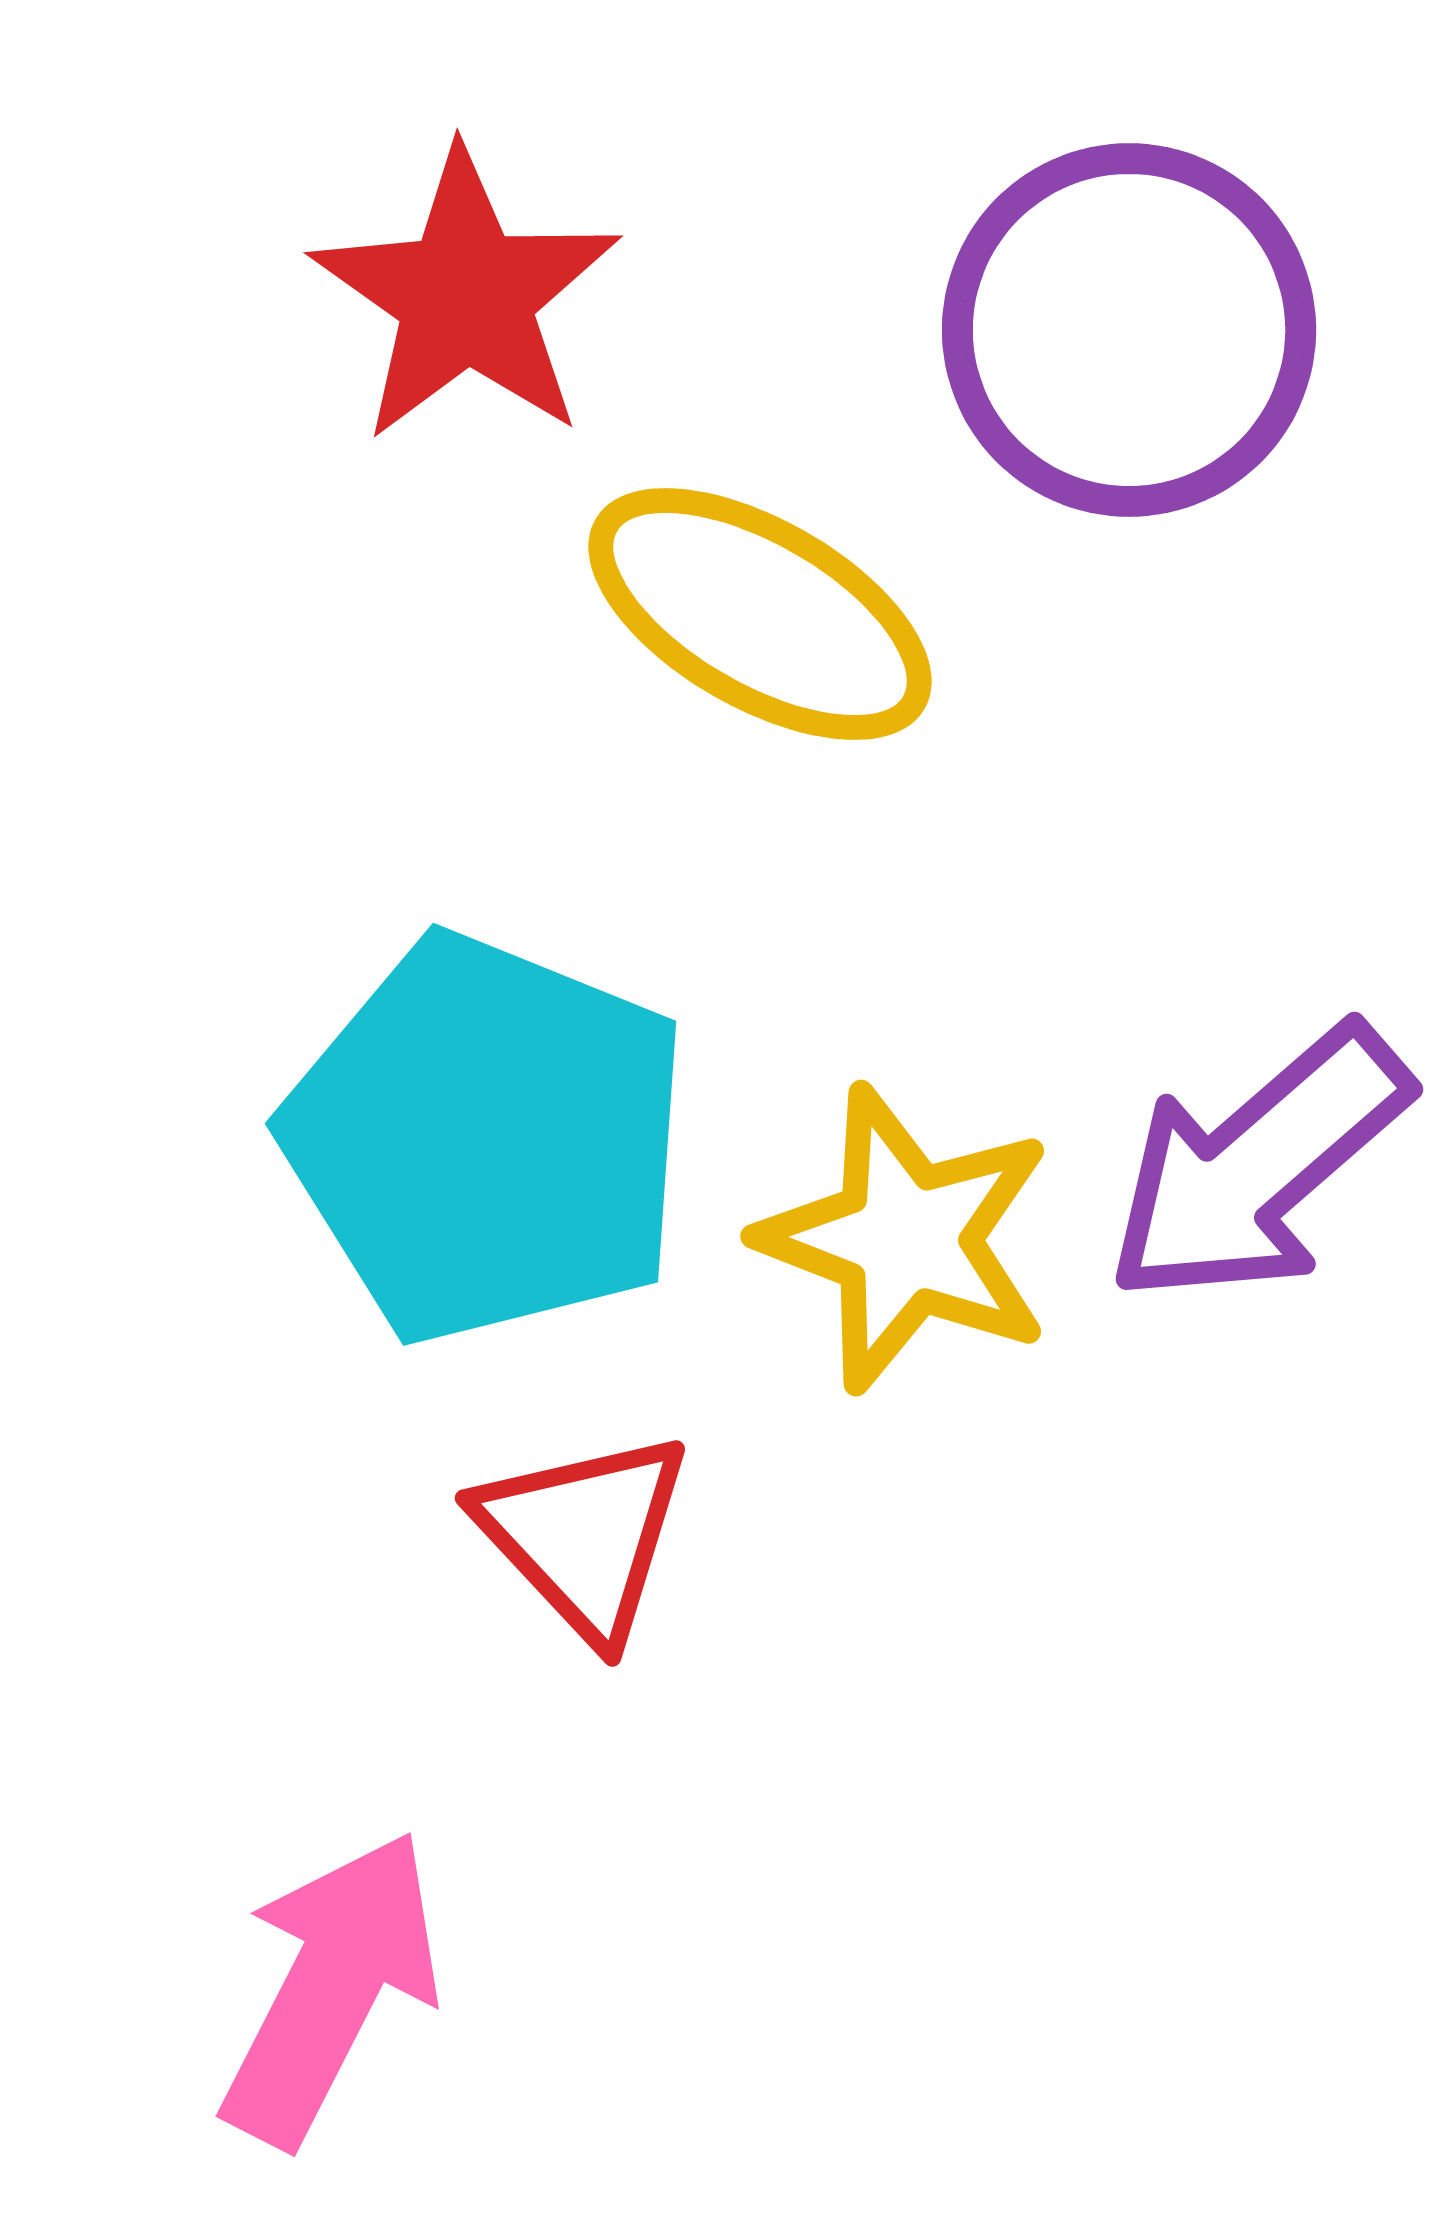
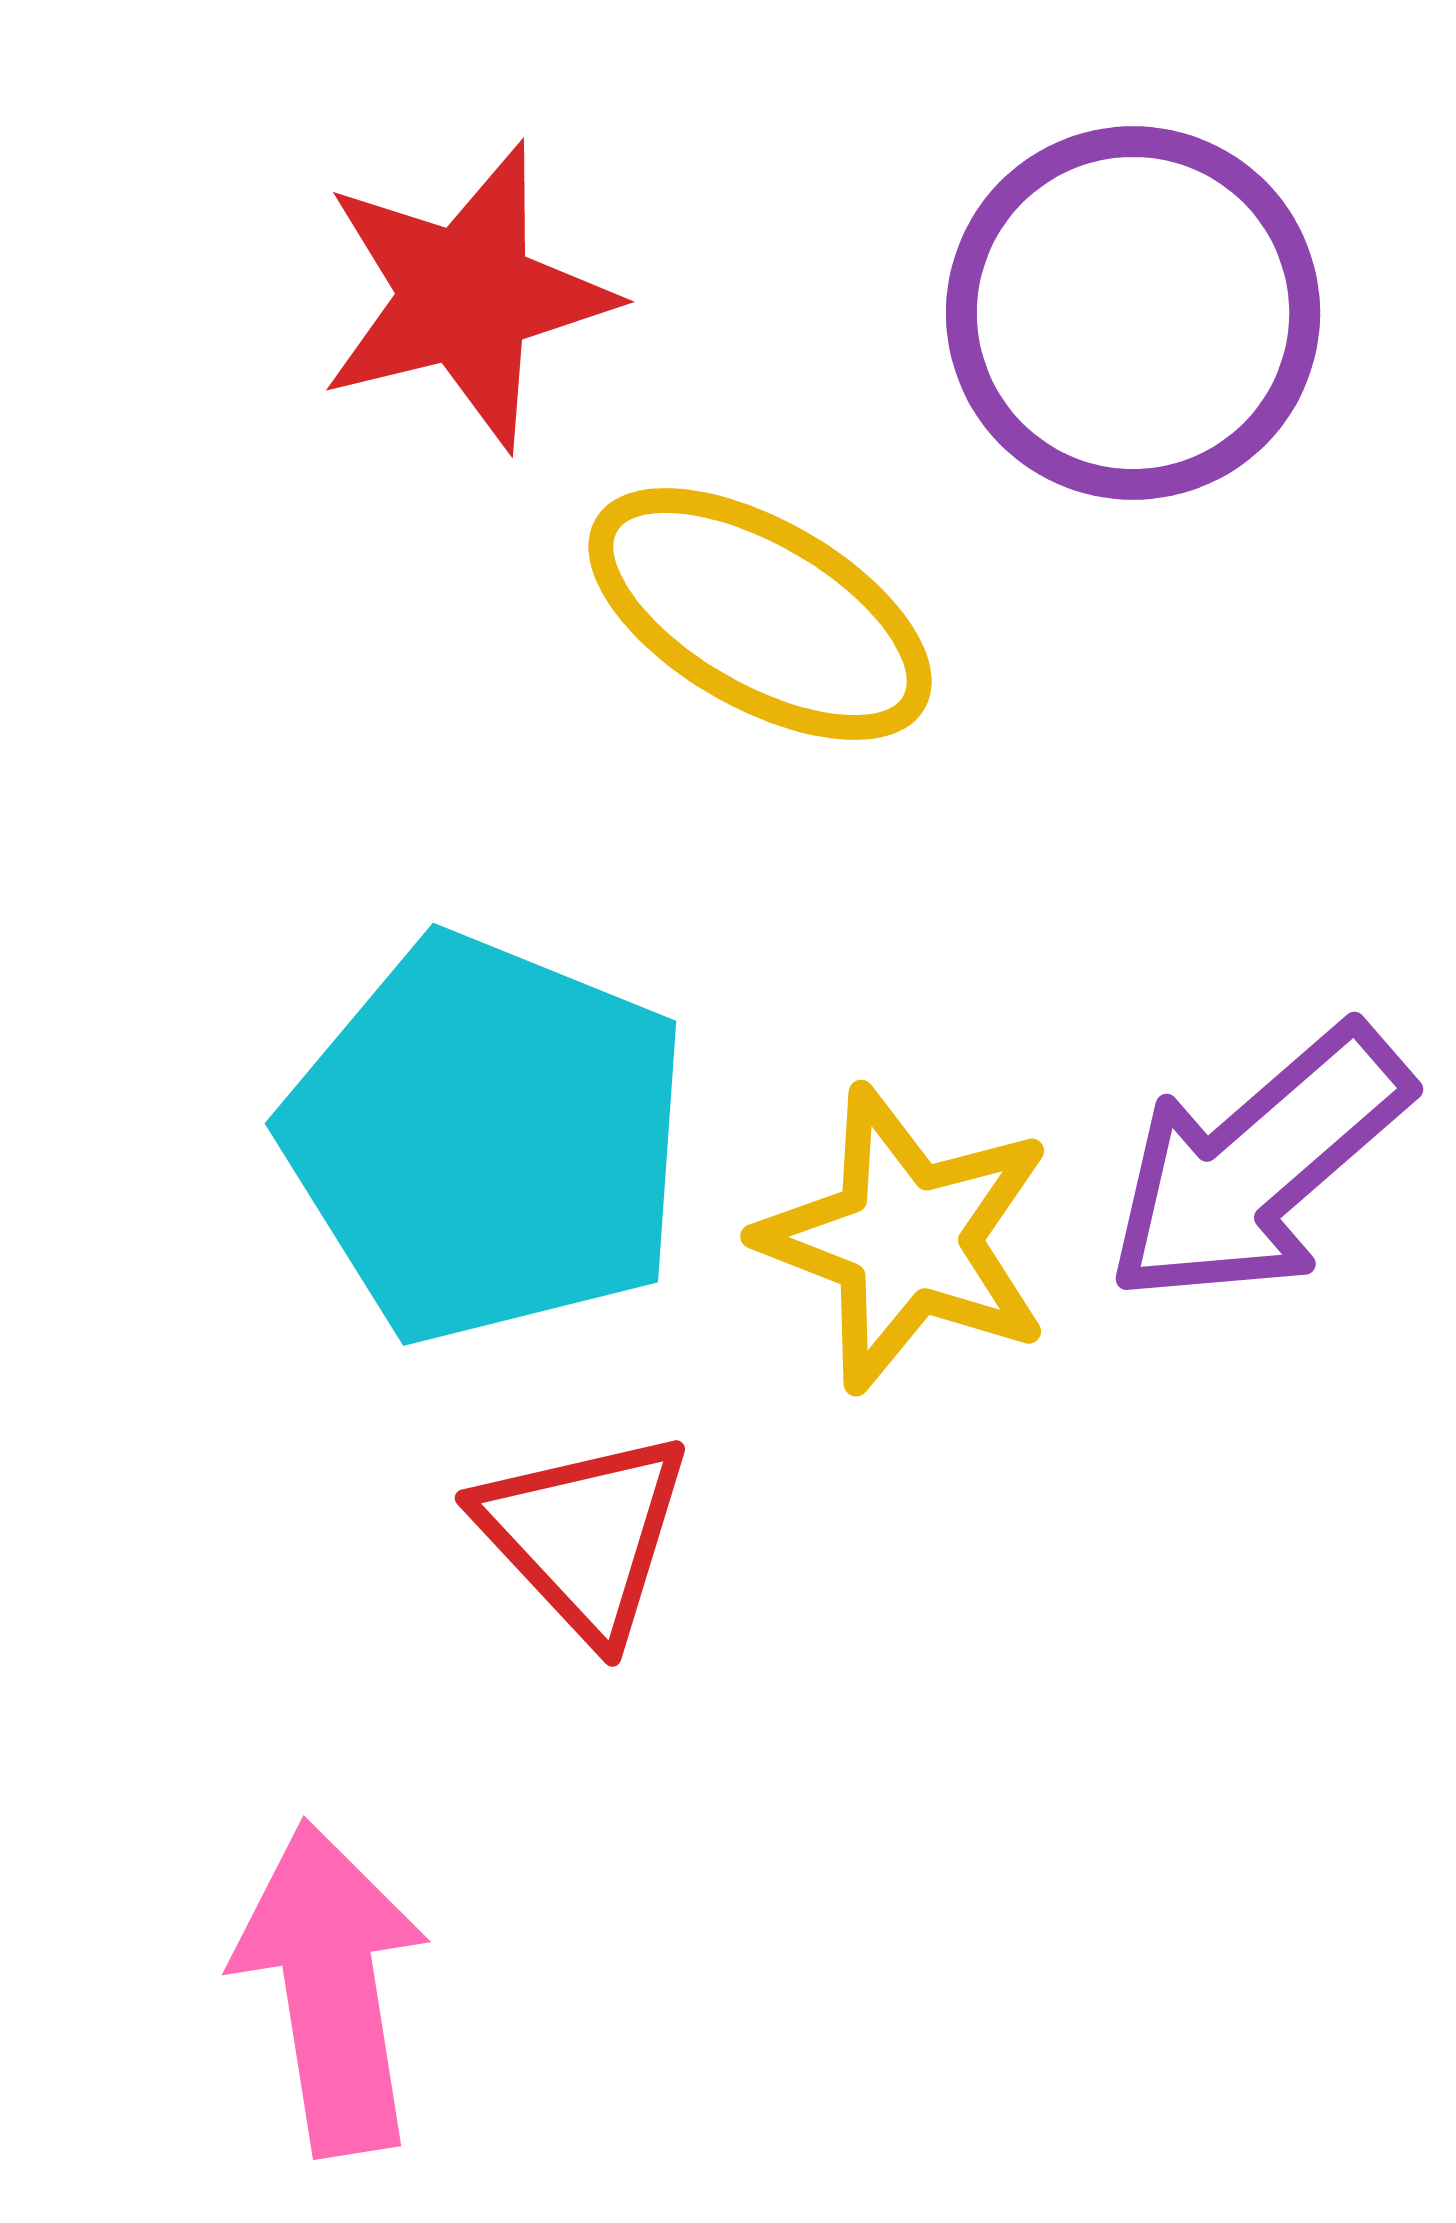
red star: rotated 23 degrees clockwise
purple circle: moved 4 px right, 17 px up
pink arrow: rotated 36 degrees counterclockwise
